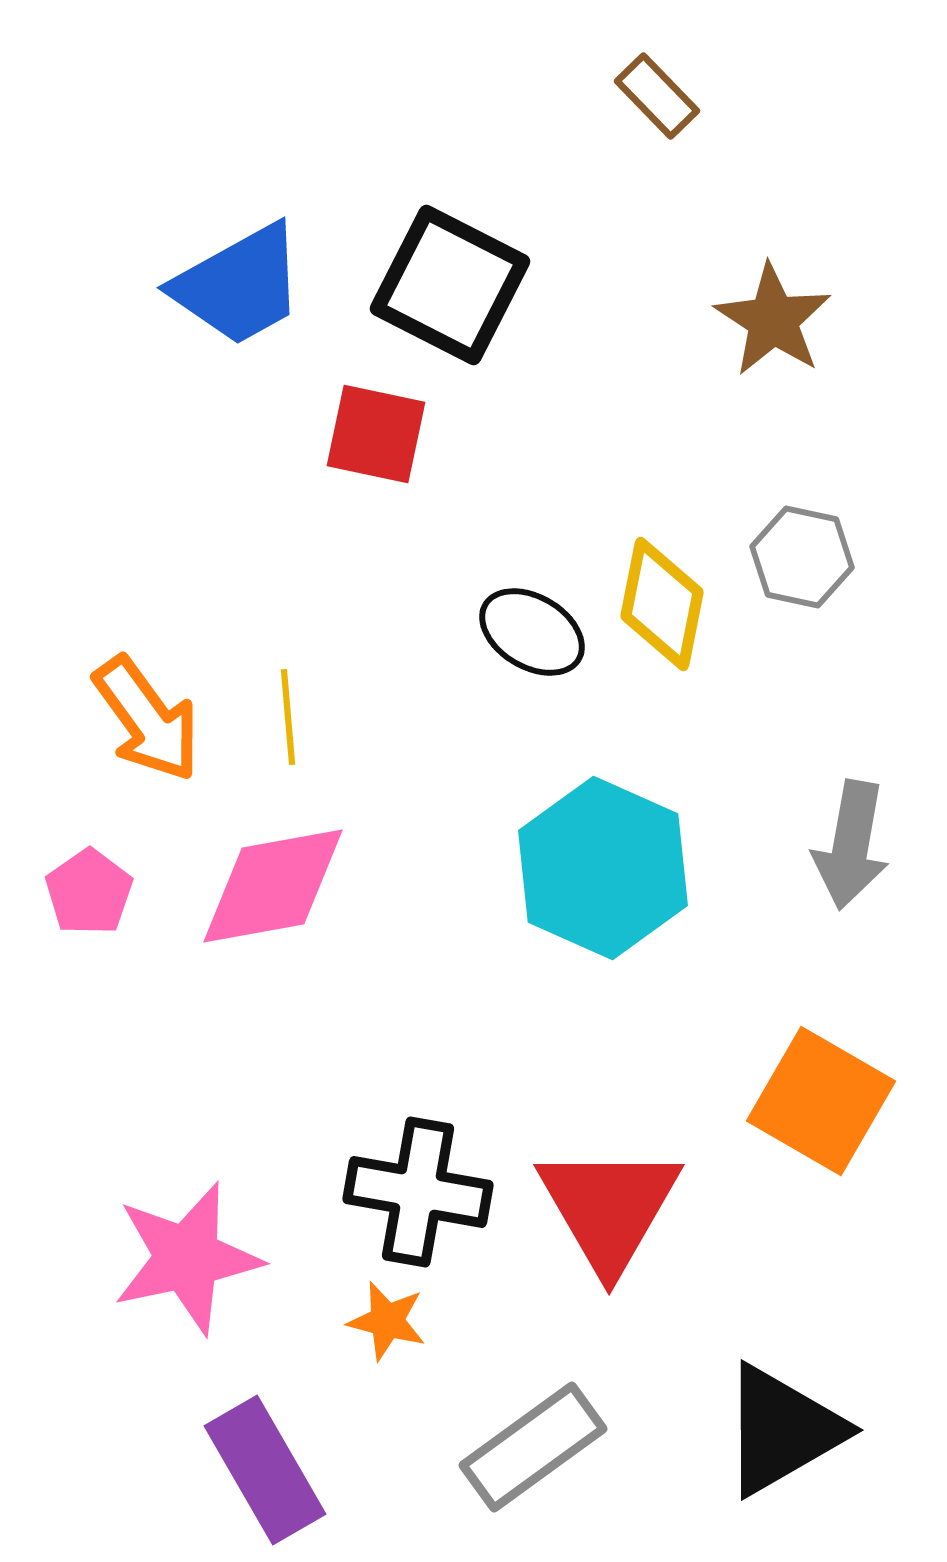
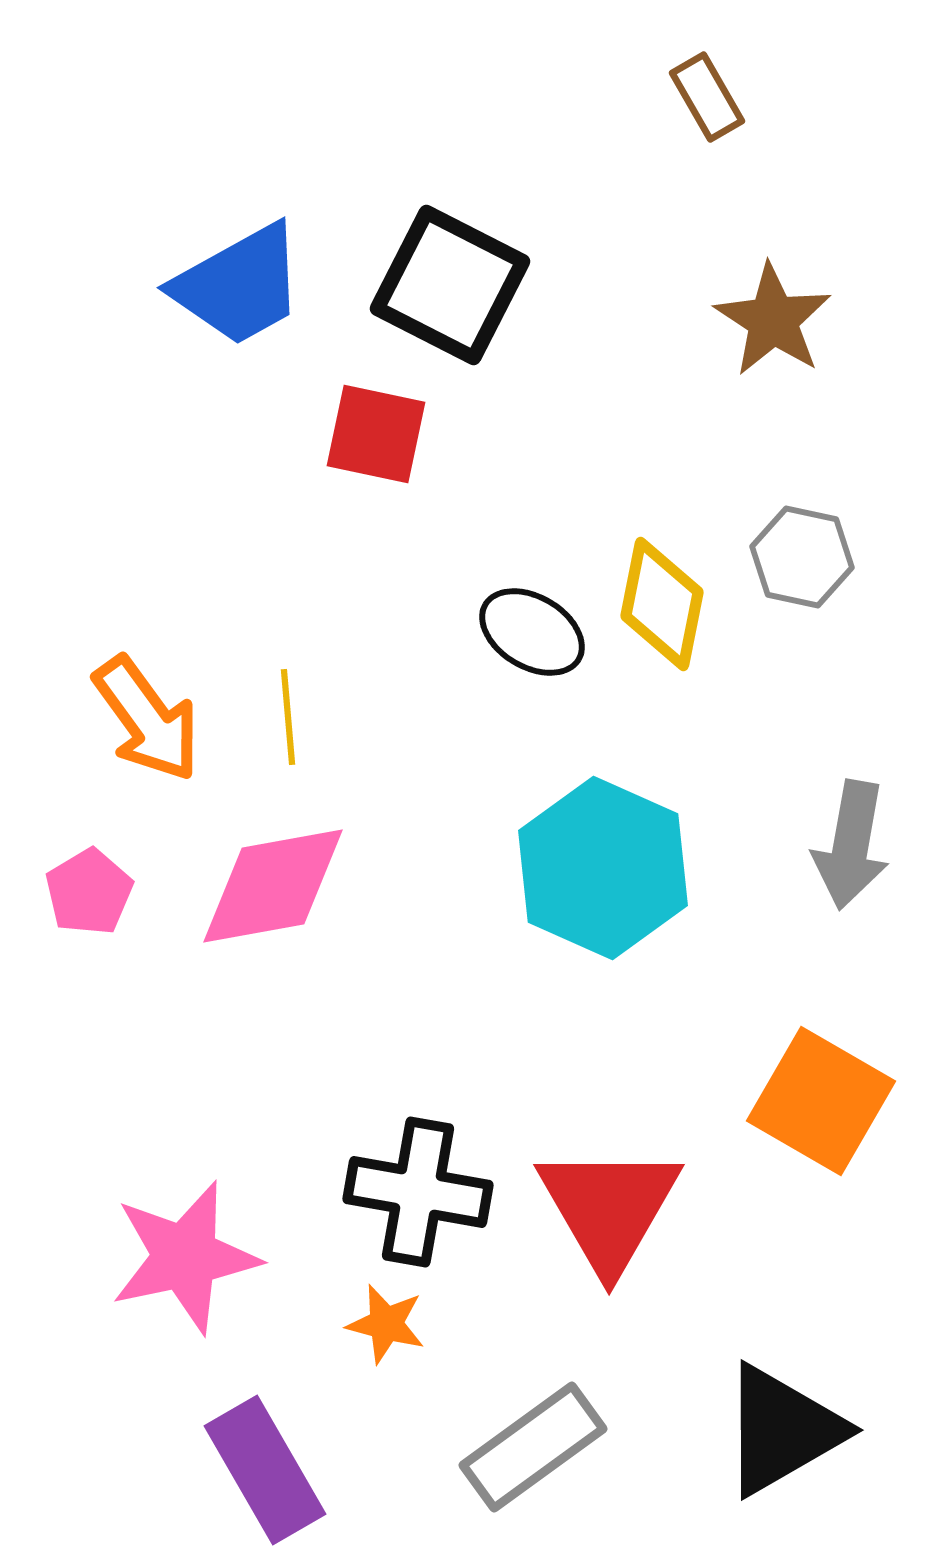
brown rectangle: moved 50 px right, 1 px down; rotated 14 degrees clockwise
pink pentagon: rotated 4 degrees clockwise
pink star: moved 2 px left, 1 px up
orange star: moved 1 px left, 3 px down
